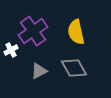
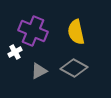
purple cross: rotated 32 degrees counterclockwise
white cross: moved 4 px right, 2 px down
gray diamond: rotated 32 degrees counterclockwise
